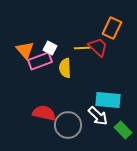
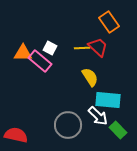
orange rectangle: moved 3 px left, 6 px up; rotated 60 degrees counterclockwise
orange triangle: moved 2 px left, 3 px down; rotated 48 degrees counterclockwise
pink rectangle: rotated 60 degrees clockwise
yellow semicircle: moved 25 px right, 9 px down; rotated 150 degrees clockwise
red semicircle: moved 28 px left, 22 px down
green rectangle: moved 5 px left
